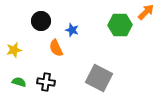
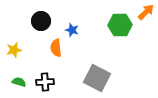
orange semicircle: rotated 18 degrees clockwise
gray square: moved 2 px left
black cross: moved 1 px left; rotated 12 degrees counterclockwise
